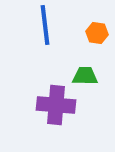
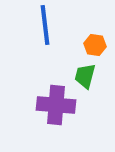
orange hexagon: moved 2 px left, 12 px down
green trapezoid: rotated 76 degrees counterclockwise
